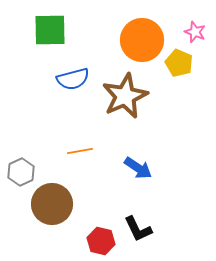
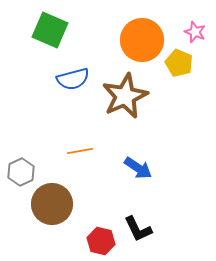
green square: rotated 24 degrees clockwise
